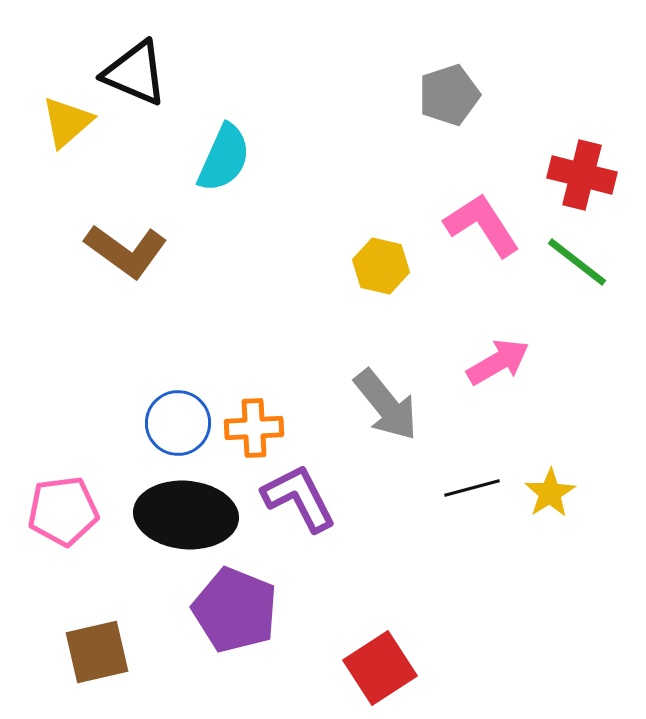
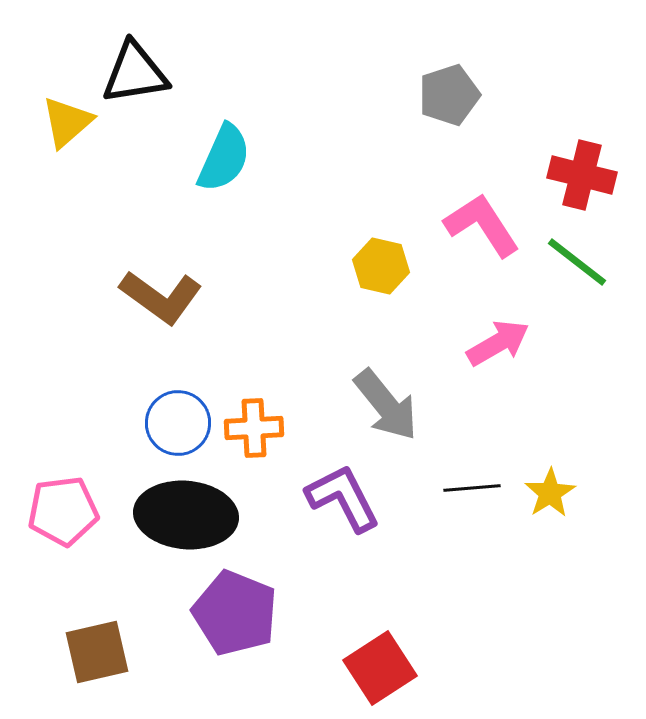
black triangle: rotated 32 degrees counterclockwise
brown L-shape: moved 35 px right, 46 px down
pink arrow: moved 19 px up
black line: rotated 10 degrees clockwise
purple L-shape: moved 44 px right
purple pentagon: moved 3 px down
